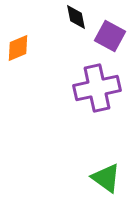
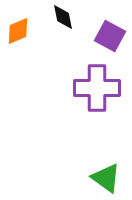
black diamond: moved 13 px left
orange diamond: moved 17 px up
purple cross: rotated 12 degrees clockwise
